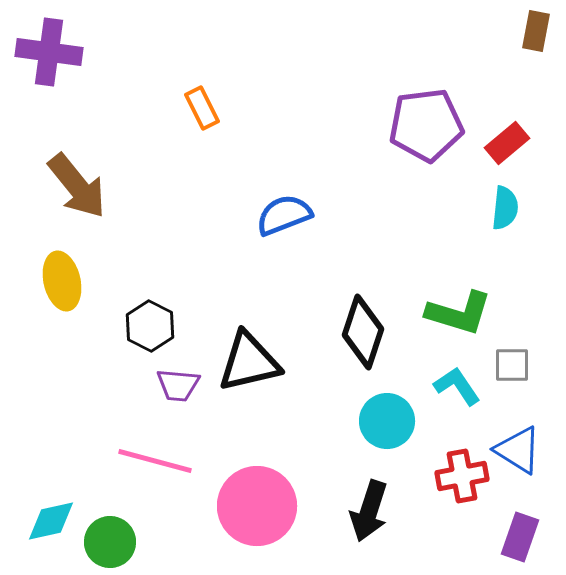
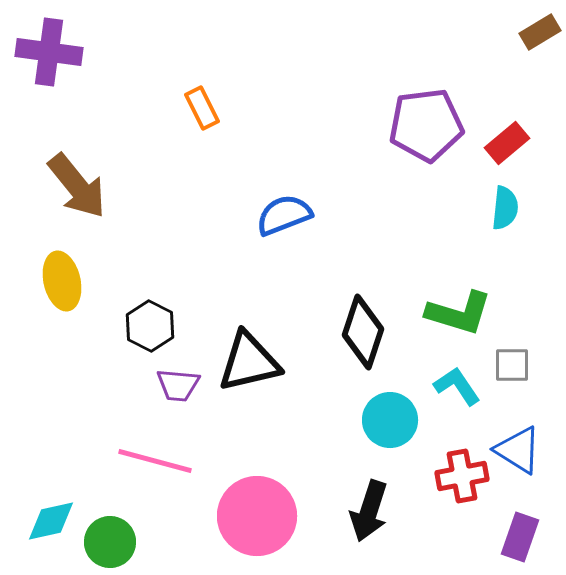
brown rectangle: moved 4 px right, 1 px down; rotated 48 degrees clockwise
cyan circle: moved 3 px right, 1 px up
pink circle: moved 10 px down
